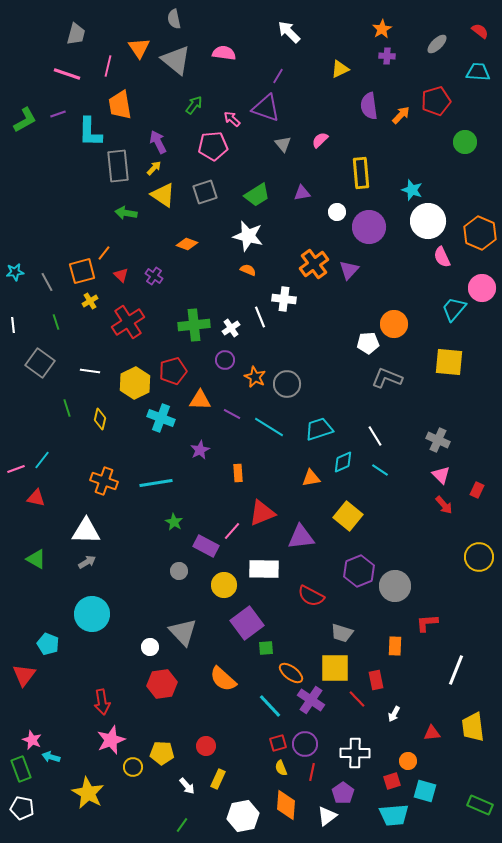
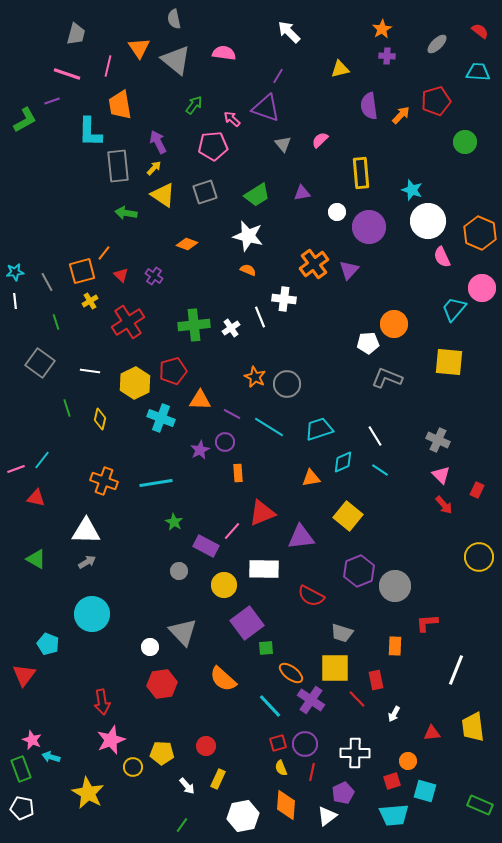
yellow triangle at (340, 69): rotated 12 degrees clockwise
purple line at (58, 114): moved 6 px left, 13 px up
white line at (13, 325): moved 2 px right, 24 px up
purple circle at (225, 360): moved 82 px down
purple pentagon at (343, 793): rotated 10 degrees clockwise
